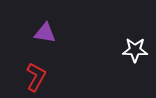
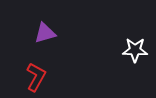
purple triangle: rotated 25 degrees counterclockwise
